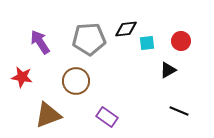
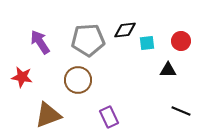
black diamond: moved 1 px left, 1 px down
gray pentagon: moved 1 px left, 1 px down
black triangle: rotated 30 degrees clockwise
brown circle: moved 2 px right, 1 px up
black line: moved 2 px right
purple rectangle: moved 2 px right; rotated 30 degrees clockwise
